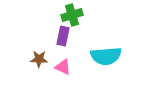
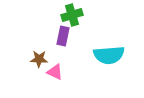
cyan semicircle: moved 3 px right, 1 px up
pink triangle: moved 8 px left, 5 px down
